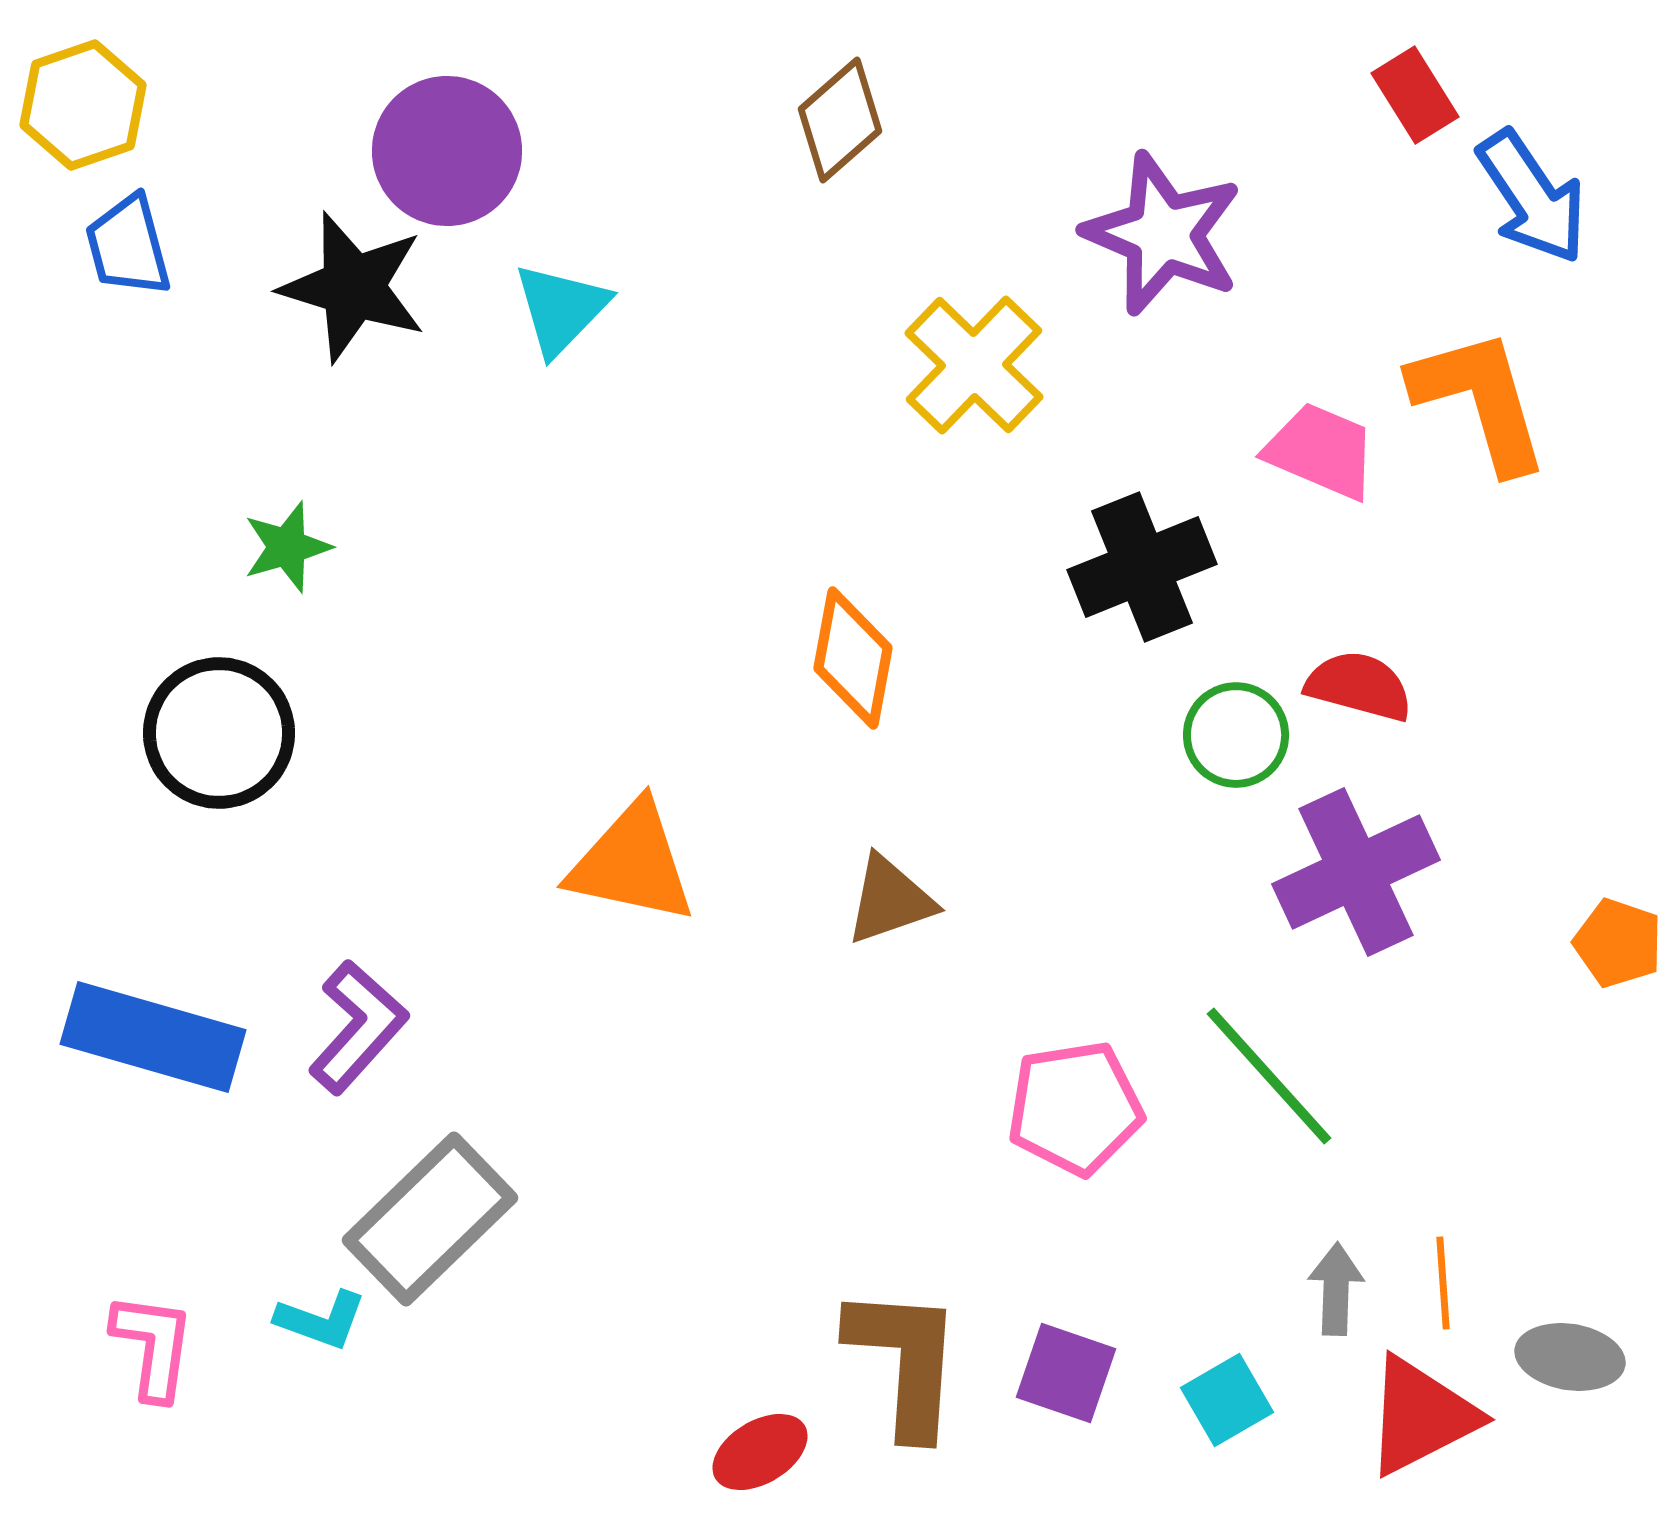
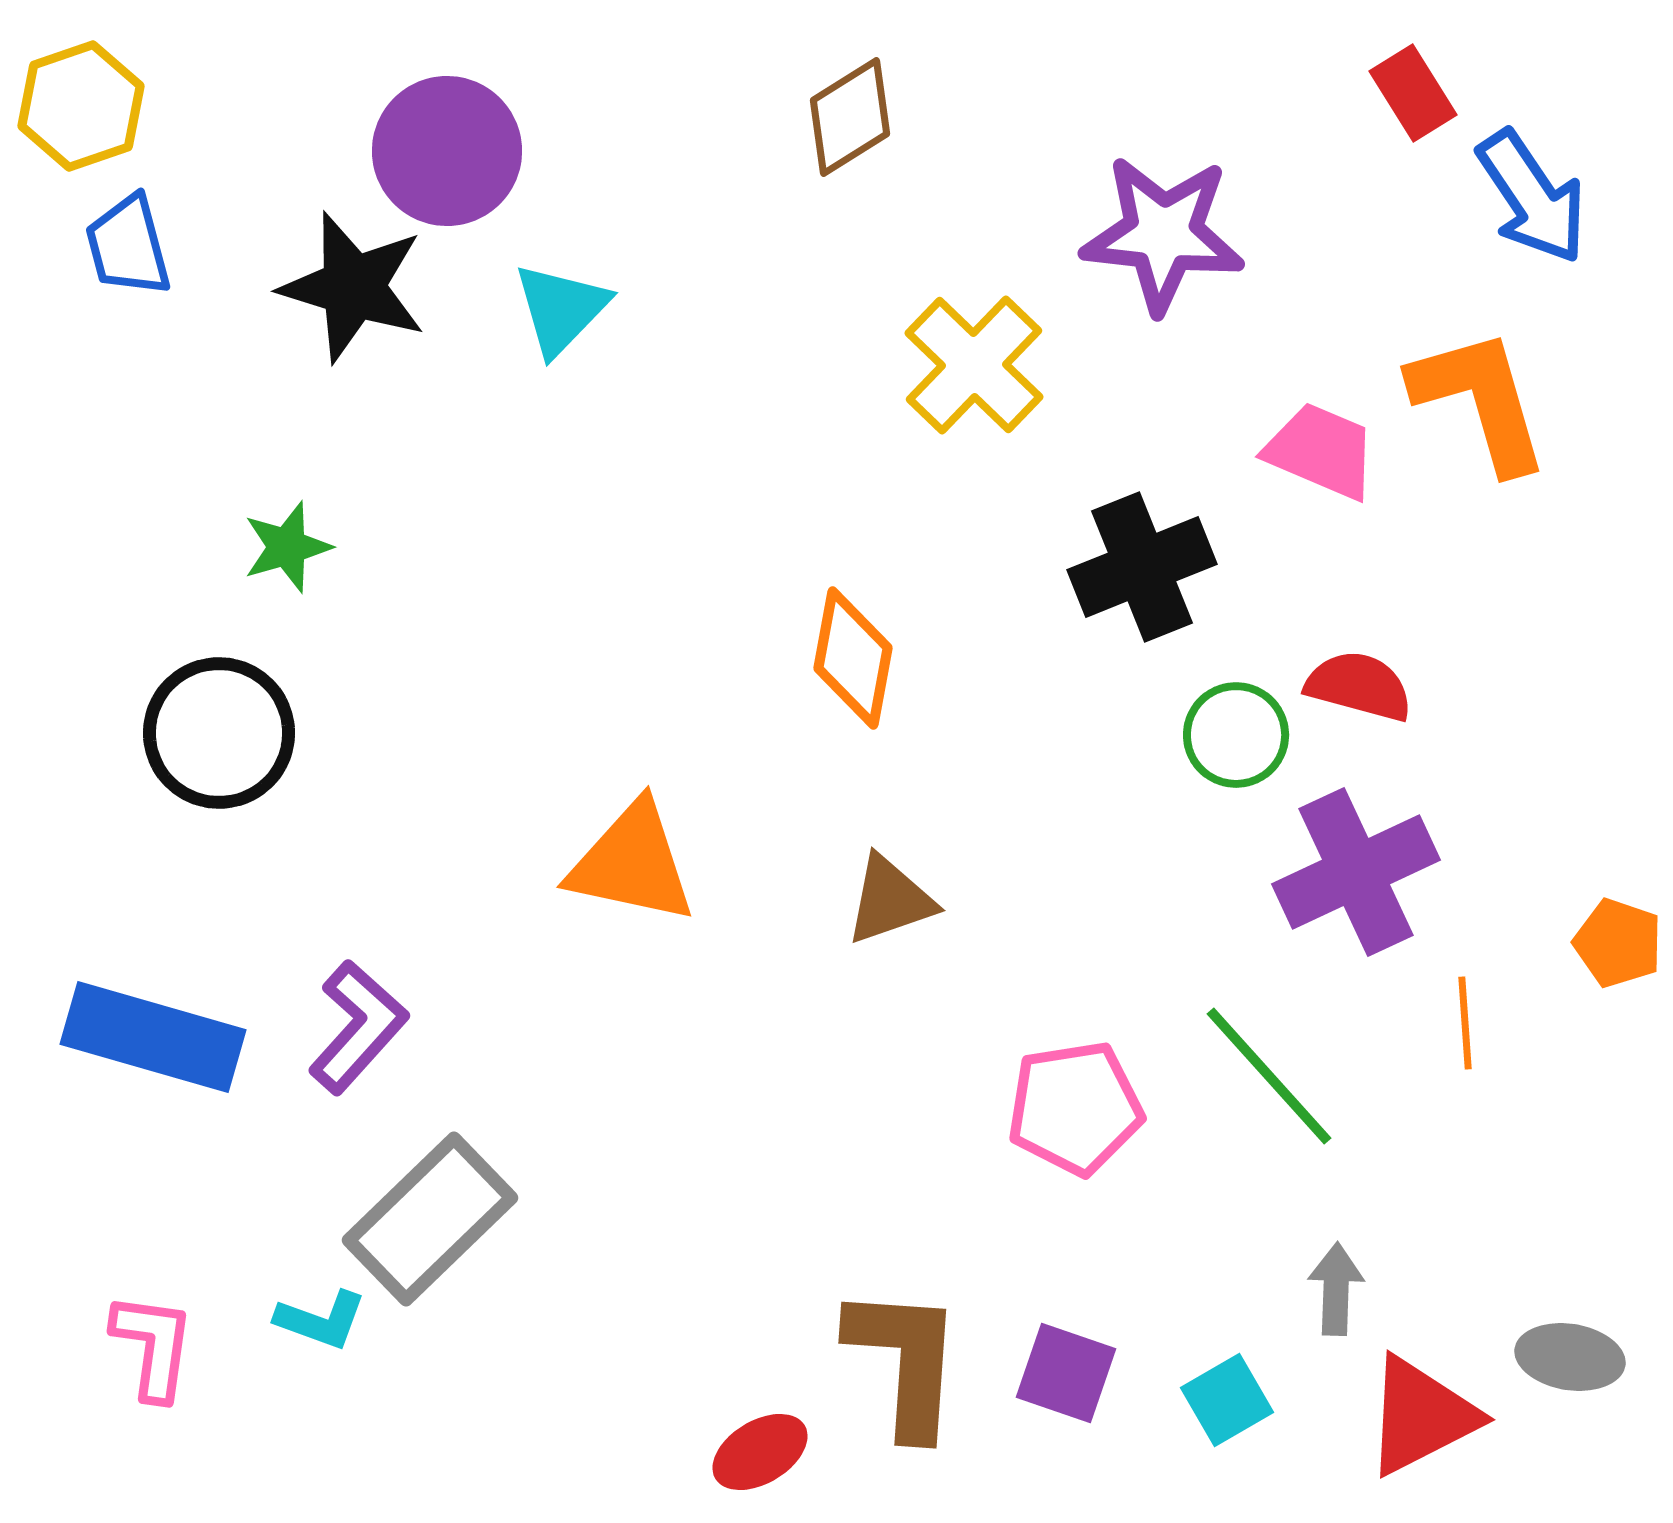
red rectangle: moved 2 px left, 2 px up
yellow hexagon: moved 2 px left, 1 px down
brown diamond: moved 10 px right, 3 px up; rotated 9 degrees clockwise
purple star: rotated 17 degrees counterclockwise
orange line: moved 22 px right, 260 px up
